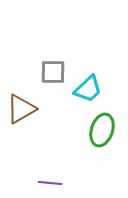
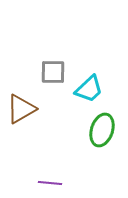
cyan trapezoid: moved 1 px right
